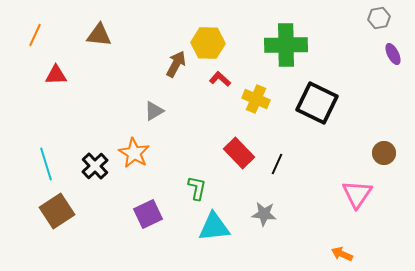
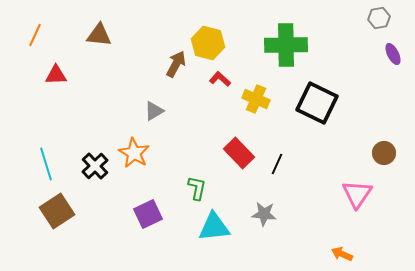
yellow hexagon: rotated 12 degrees clockwise
